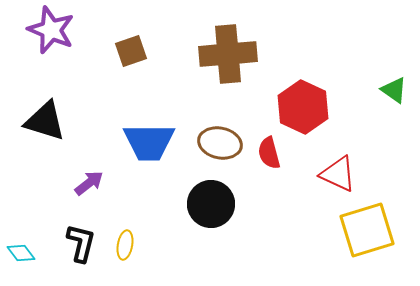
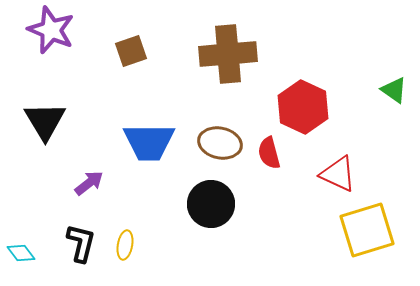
black triangle: rotated 42 degrees clockwise
